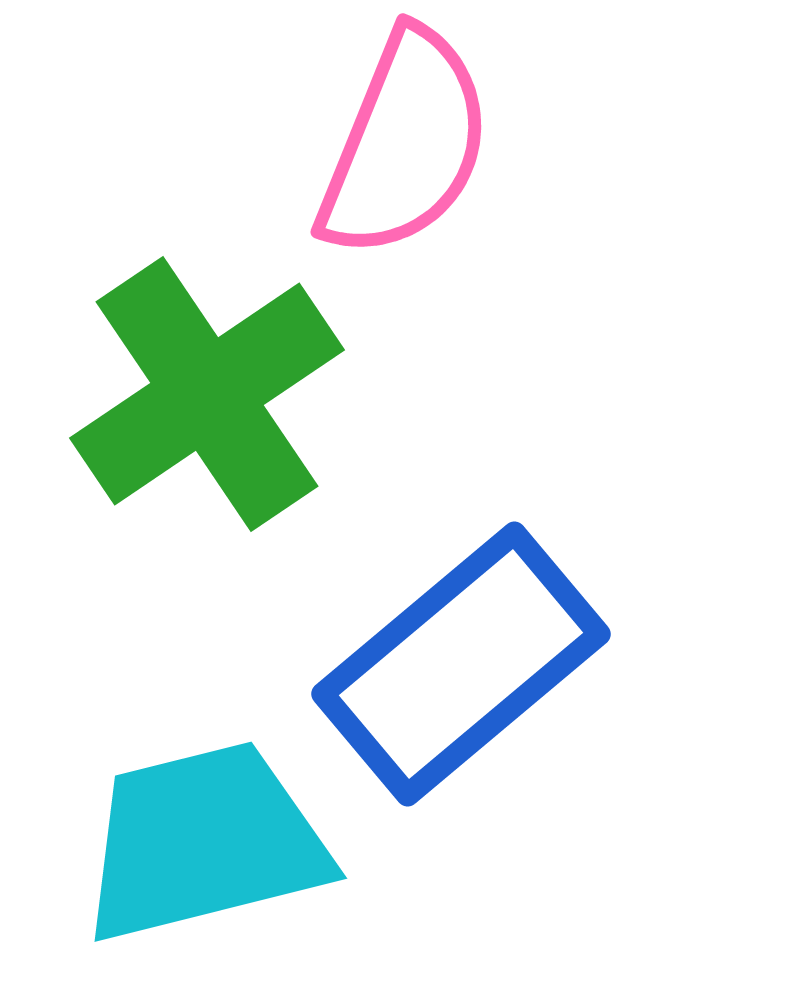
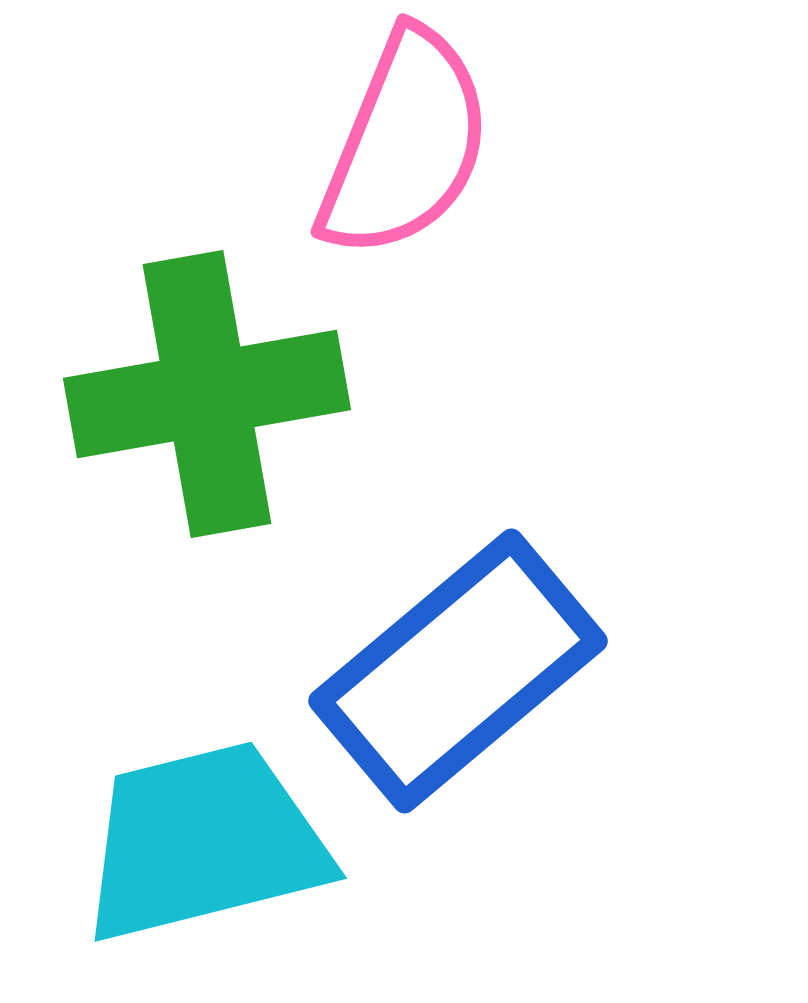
green cross: rotated 24 degrees clockwise
blue rectangle: moved 3 px left, 7 px down
